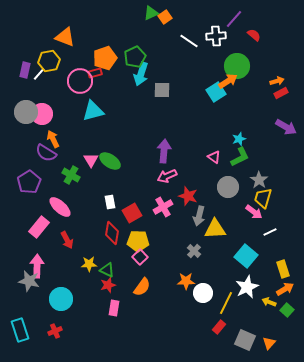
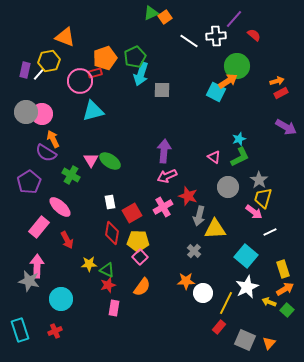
cyan square at (216, 92): rotated 30 degrees counterclockwise
